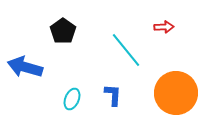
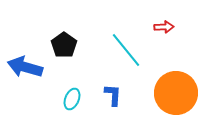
black pentagon: moved 1 px right, 14 px down
